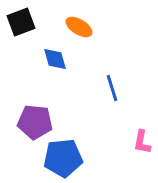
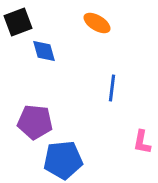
black square: moved 3 px left
orange ellipse: moved 18 px right, 4 px up
blue diamond: moved 11 px left, 8 px up
blue line: rotated 24 degrees clockwise
blue pentagon: moved 2 px down
